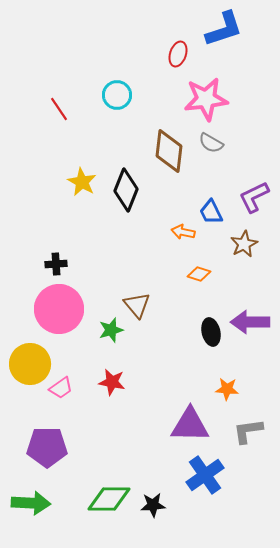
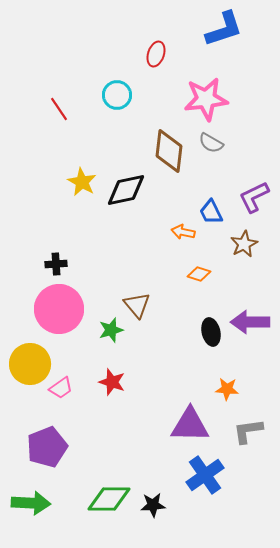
red ellipse: moved 22 px left
black diamond: rotated 57 degrees clockwise
red star: rotated 8 degrees clockwise
purple pentagon: rotated 21 degrees counterclockwise
